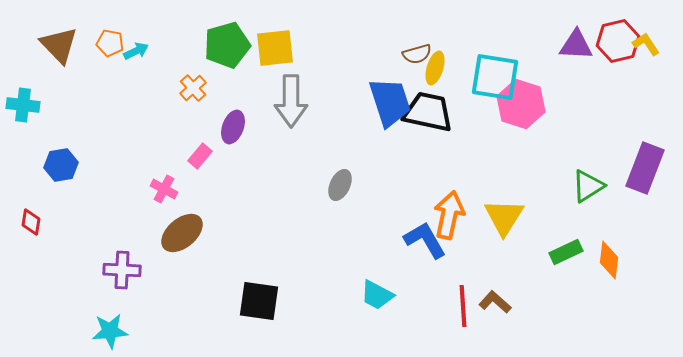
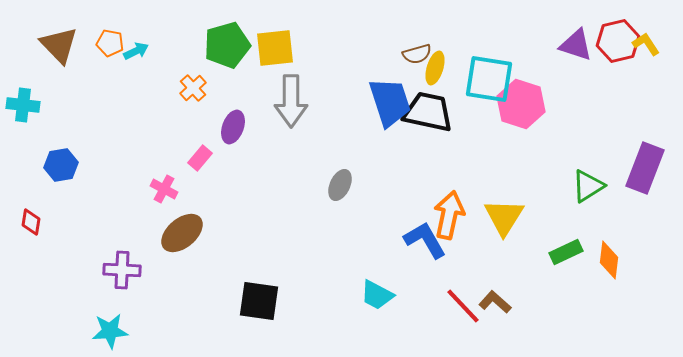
purple triangle: rotated 15 degrees clockwise
cyan square: moved 6 px left, 2 px down
pink rectangle: moved 2 px down
red line: rotated 39 degrees counterclockwise
